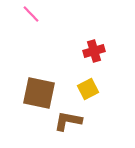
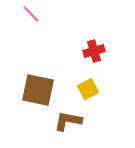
brown square: moved 1 px left, 3 px up
